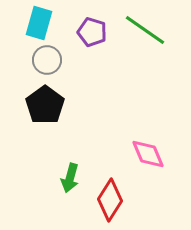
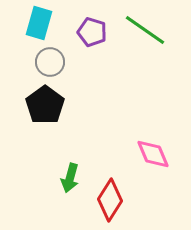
gray circle: moved 3 px right, 2 px down
pink diamond: moved 5 px right
